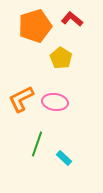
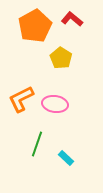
orange pentagon: rotated 12 degrees counterclockwise
pink ellipse: moved 2 px down
cyan rectangle: moved 2 px right
